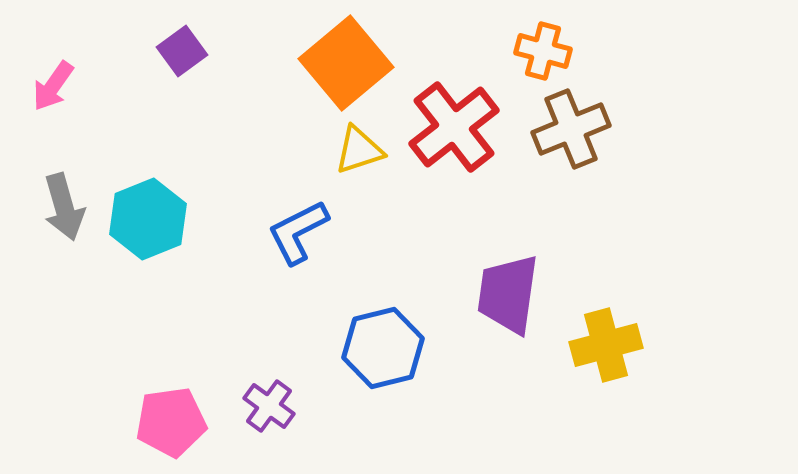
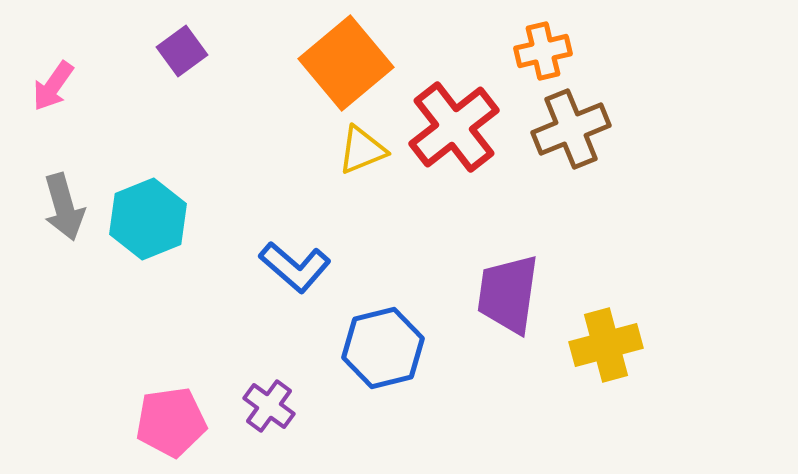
orange cross: rotated 28 degrees counterclockwise
yellow triangle: moved 3 px right; rotated 4 degrees counterclockwise
blue L-shape: moved 3 px left, 35 px down; rotated 112 degrees counterclockwise
